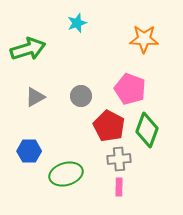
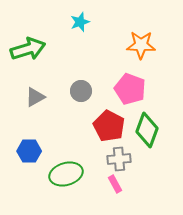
cyan star: moved 3 px right, 1 px up
orange star: moved 3 px left, 6 px down
gray circle: moved 5 px up
pink rectangle: moved 4 px left, 3 px up; rotated 30 degrees counterclockwise
